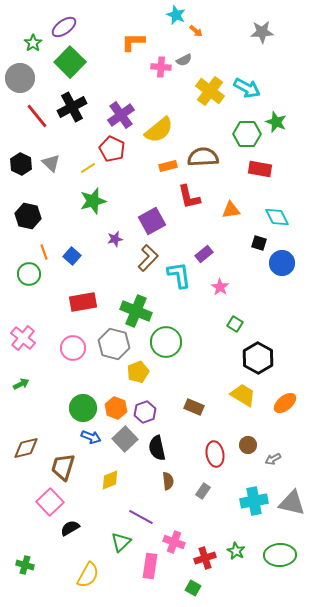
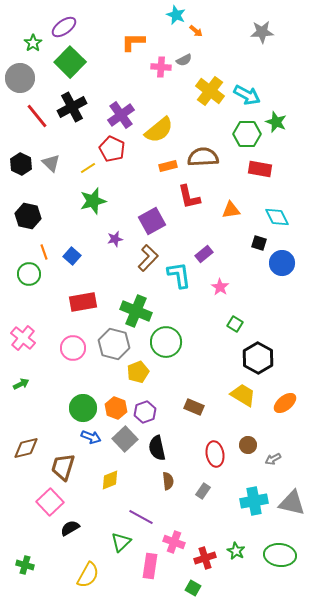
cyan arrow at (247, 88): moved 7 px down
green ellipse at (280, 555): rotated 8 degrees clockwise
